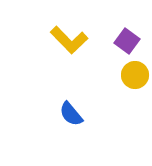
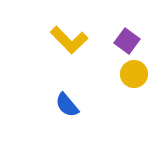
yellow circle: moved 1 px left, 1 px up
blue semicircle: moved 4 px left, 9 px up
